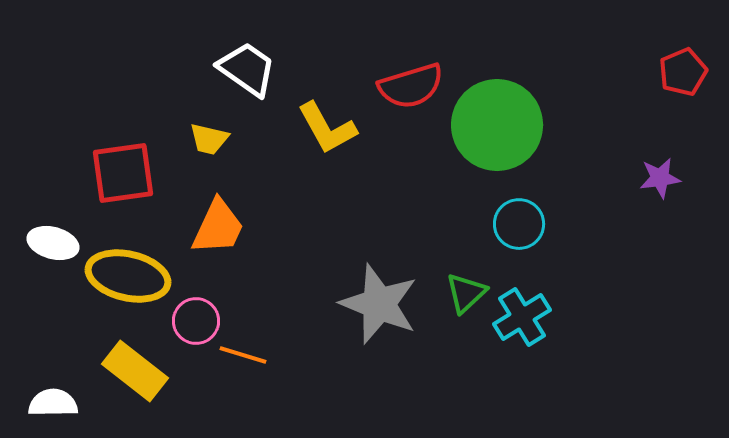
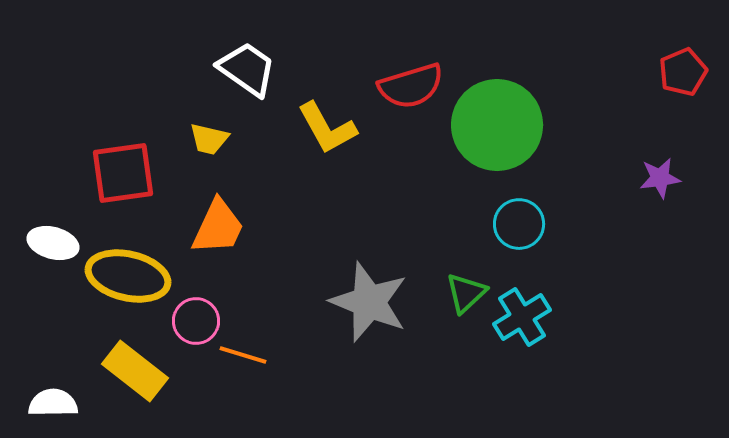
gray star: moved 10 px left, 2 px up
